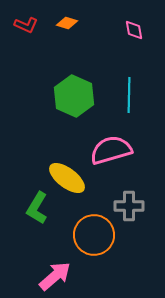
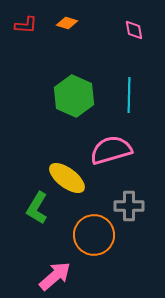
red L-shape: rotated 20 degrees counterclockwise
